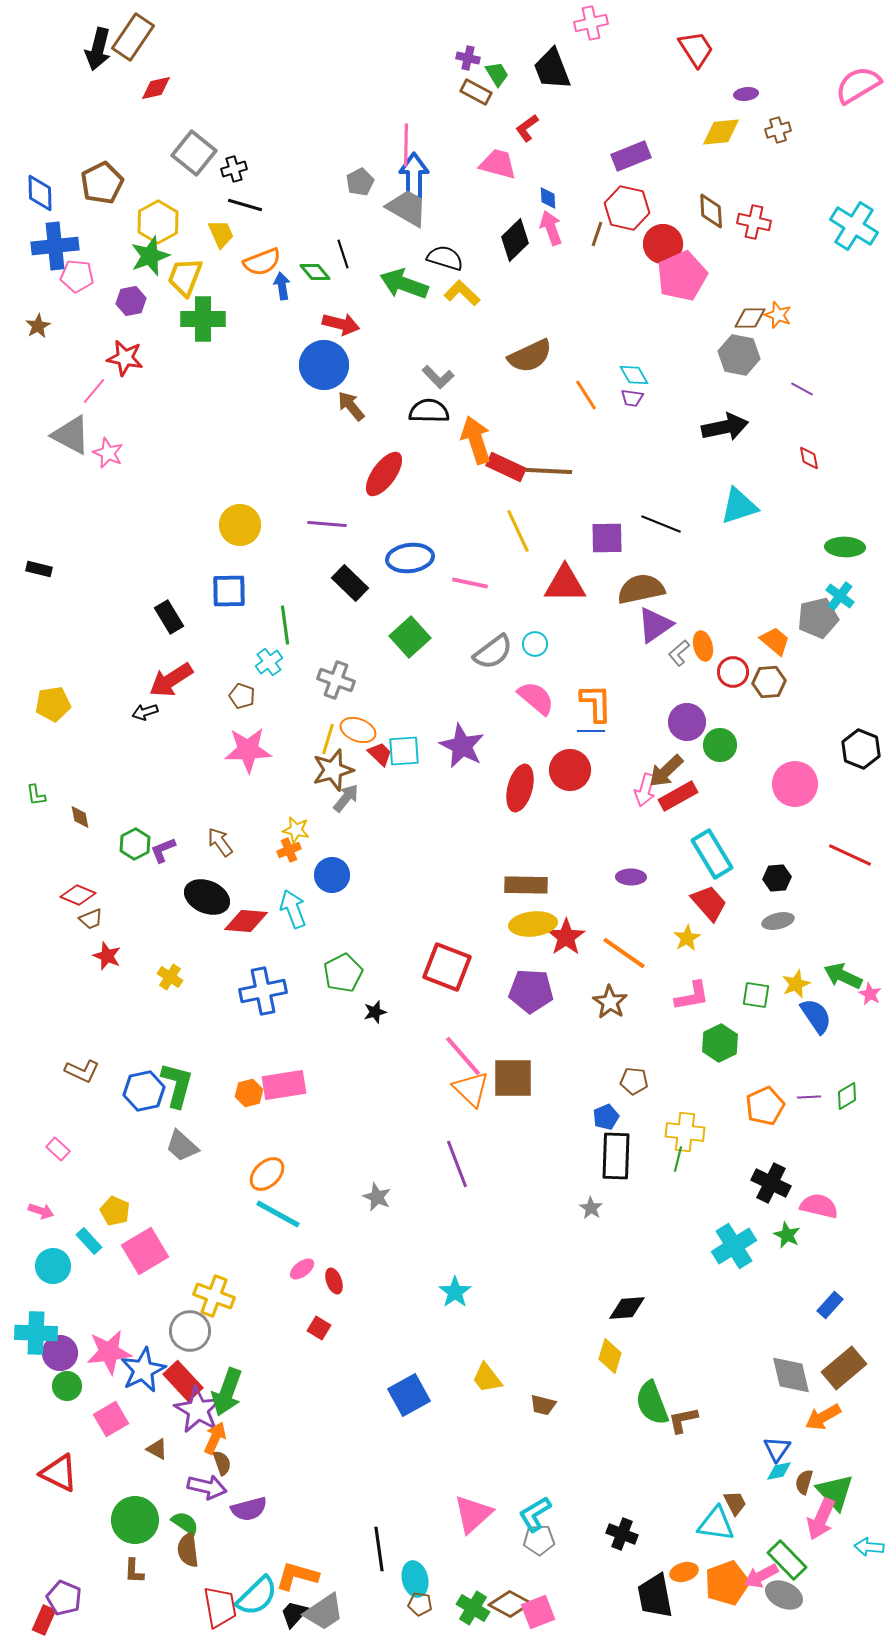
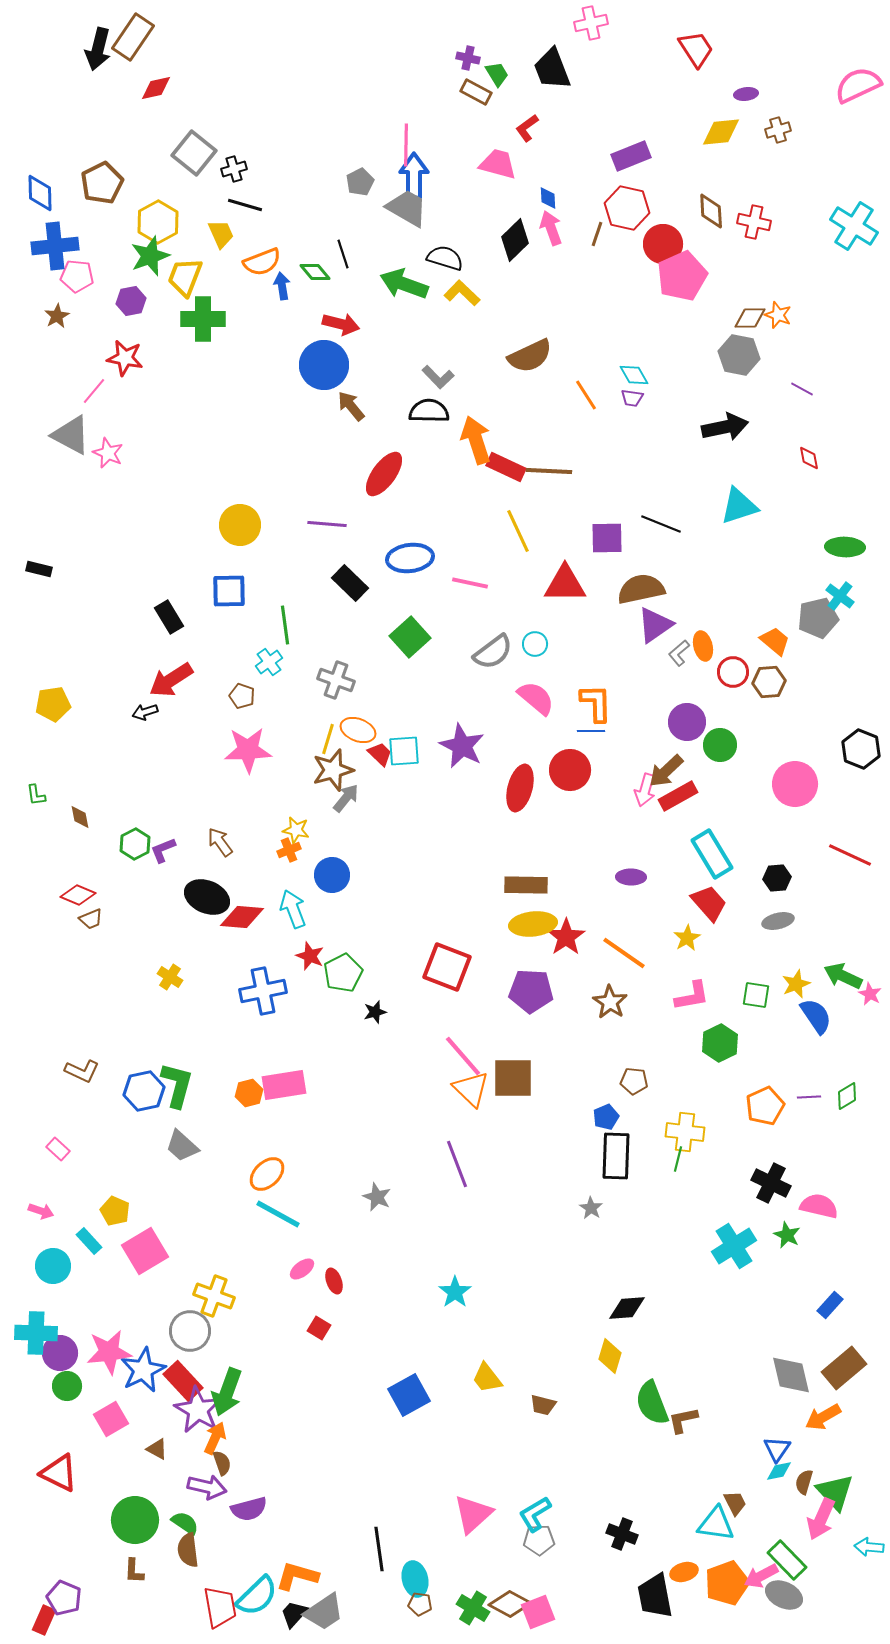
pink semicircle at (858, 85): rotated 6 degrees clockwise
brown star at (38, 326): moved 19 px right, 10 px up
red diamond at (246, 921): moved 4 px left, 4 px up
red star at (107, 956): moved 203 px right
